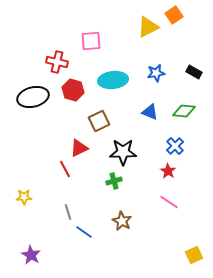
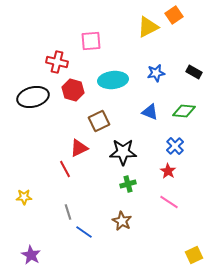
green cross: moved 14 px right, 3 px down
